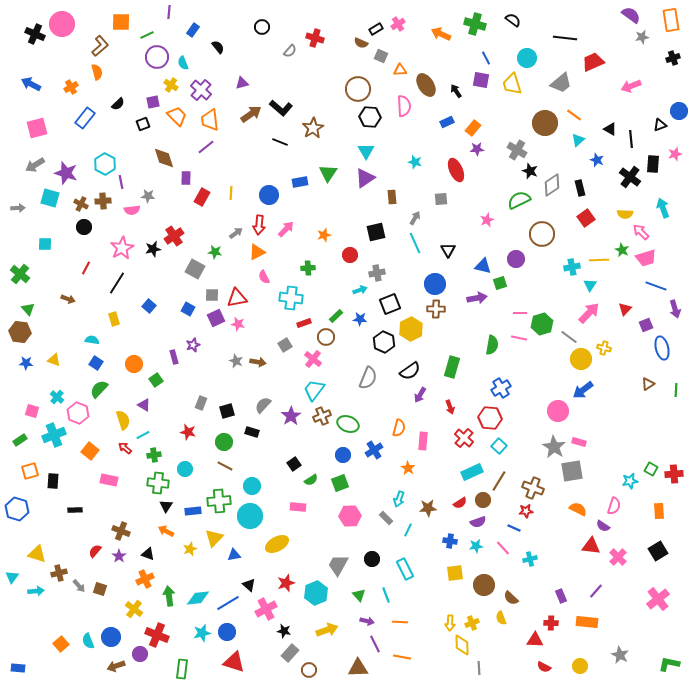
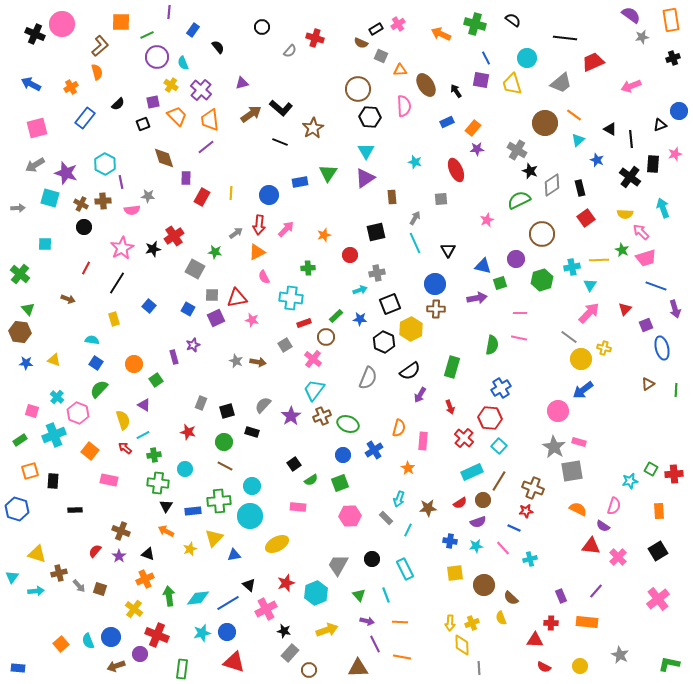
pink star at (238, 324): moved 14 px right, 4 px up
green hexagon at (542, 324): moved 44 px up
